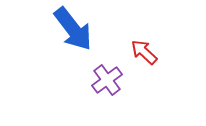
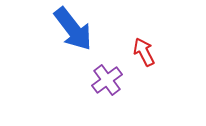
red arrow: rotated 20 degrees clockwise
